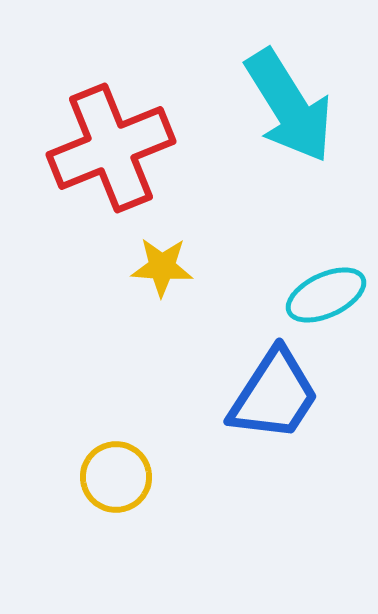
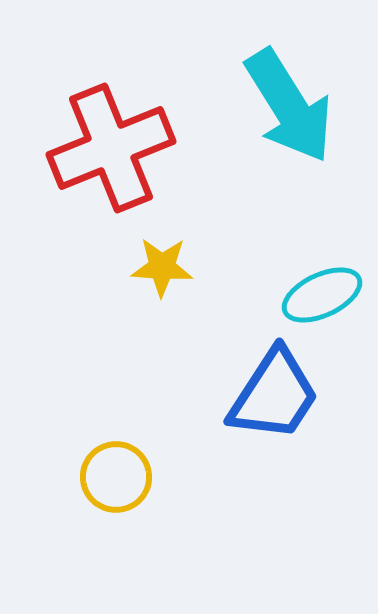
cyan ellipse: moved 4 px left
